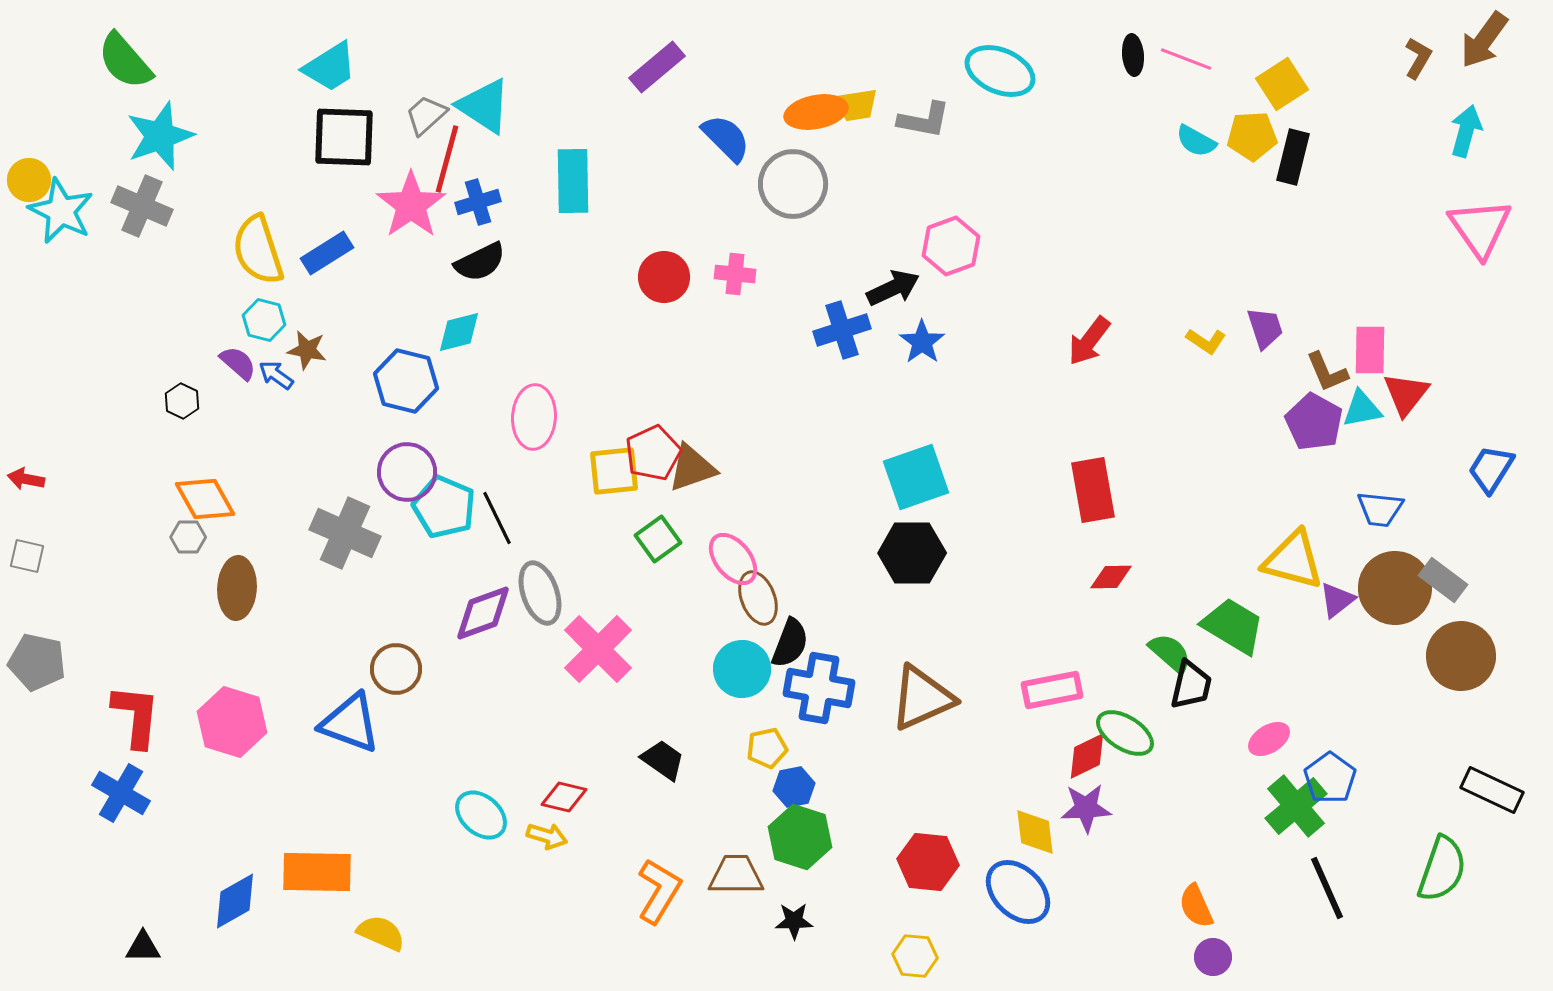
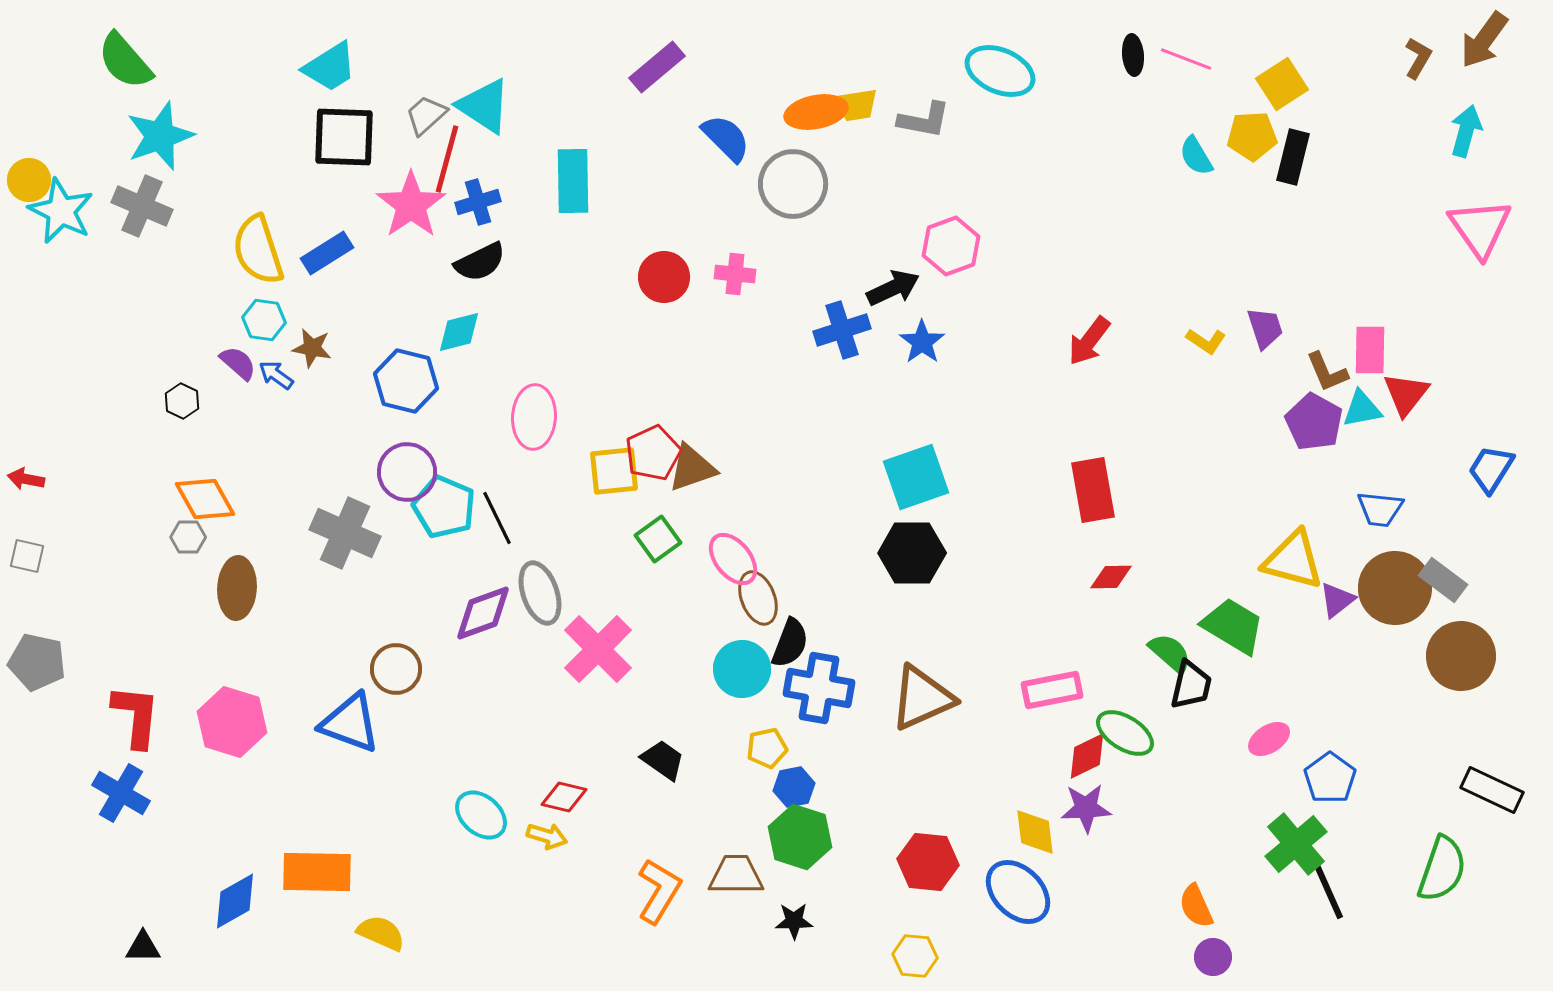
cyan semicircle at (1196, 141): moved 15 px down; rotated 30 degrees clockwise
cyan hexagon at (264, 320): rotated 6 degrees counterclockwise
brown star at (307, 350): moved 5 px right, 2 px up
green cross at (1296, 806): moved 38 px down
